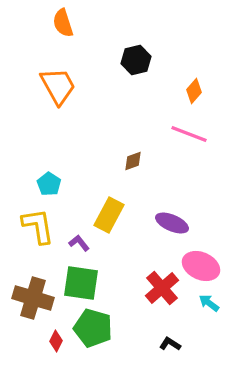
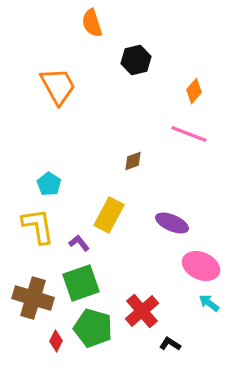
orange semicircle: moved 29 px right
green square: rotated 27 degrees counterclockwise
red cross: moved 20 px left, 23 px down
